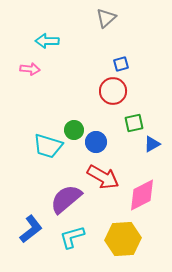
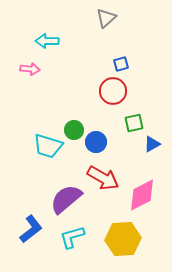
red arrow: moved 1 px down
